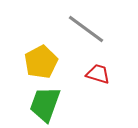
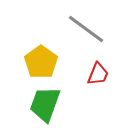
yellow pentagon: rotated 8 degrees counterclockwise
red trapezoid: rotated 95 degrees clockwise
